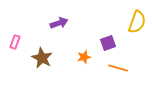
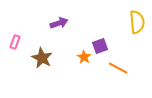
yellow semicircle: rotated 25 degrees counterclockwise
purple square: moved 8 px left, 3 px down
orange star: rotated 24 degrees counterclockwise
orange line: rotated 12 degrees clockwise
